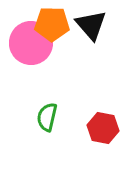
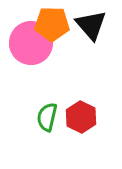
red hexagon: moved 22 px left, 11 px up; rotated 16 degrees clockwise
